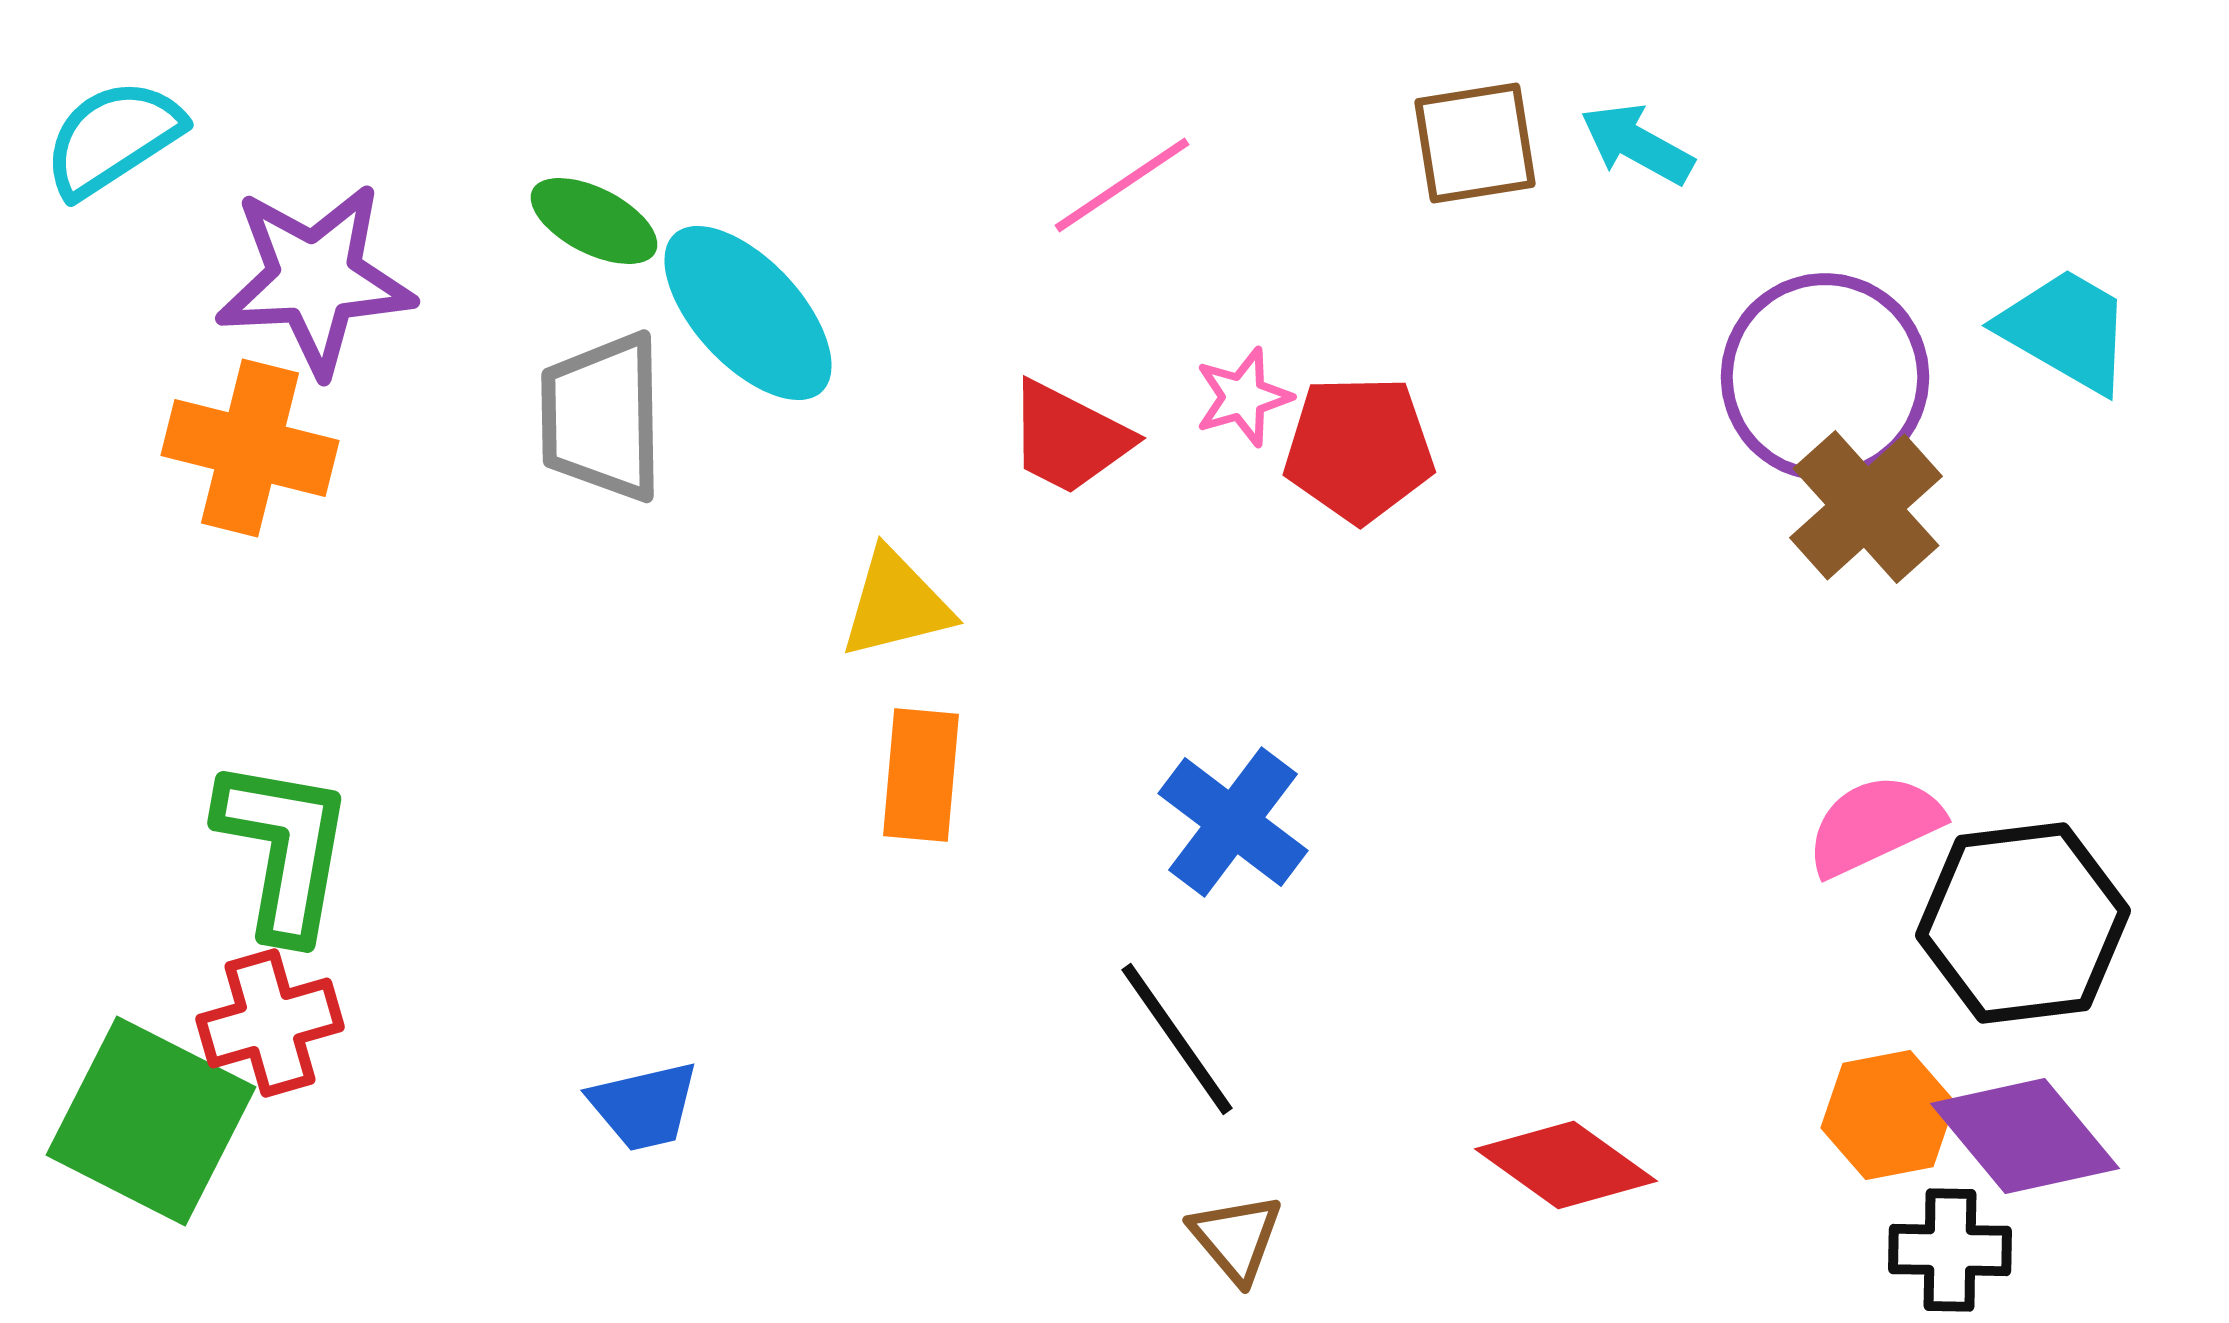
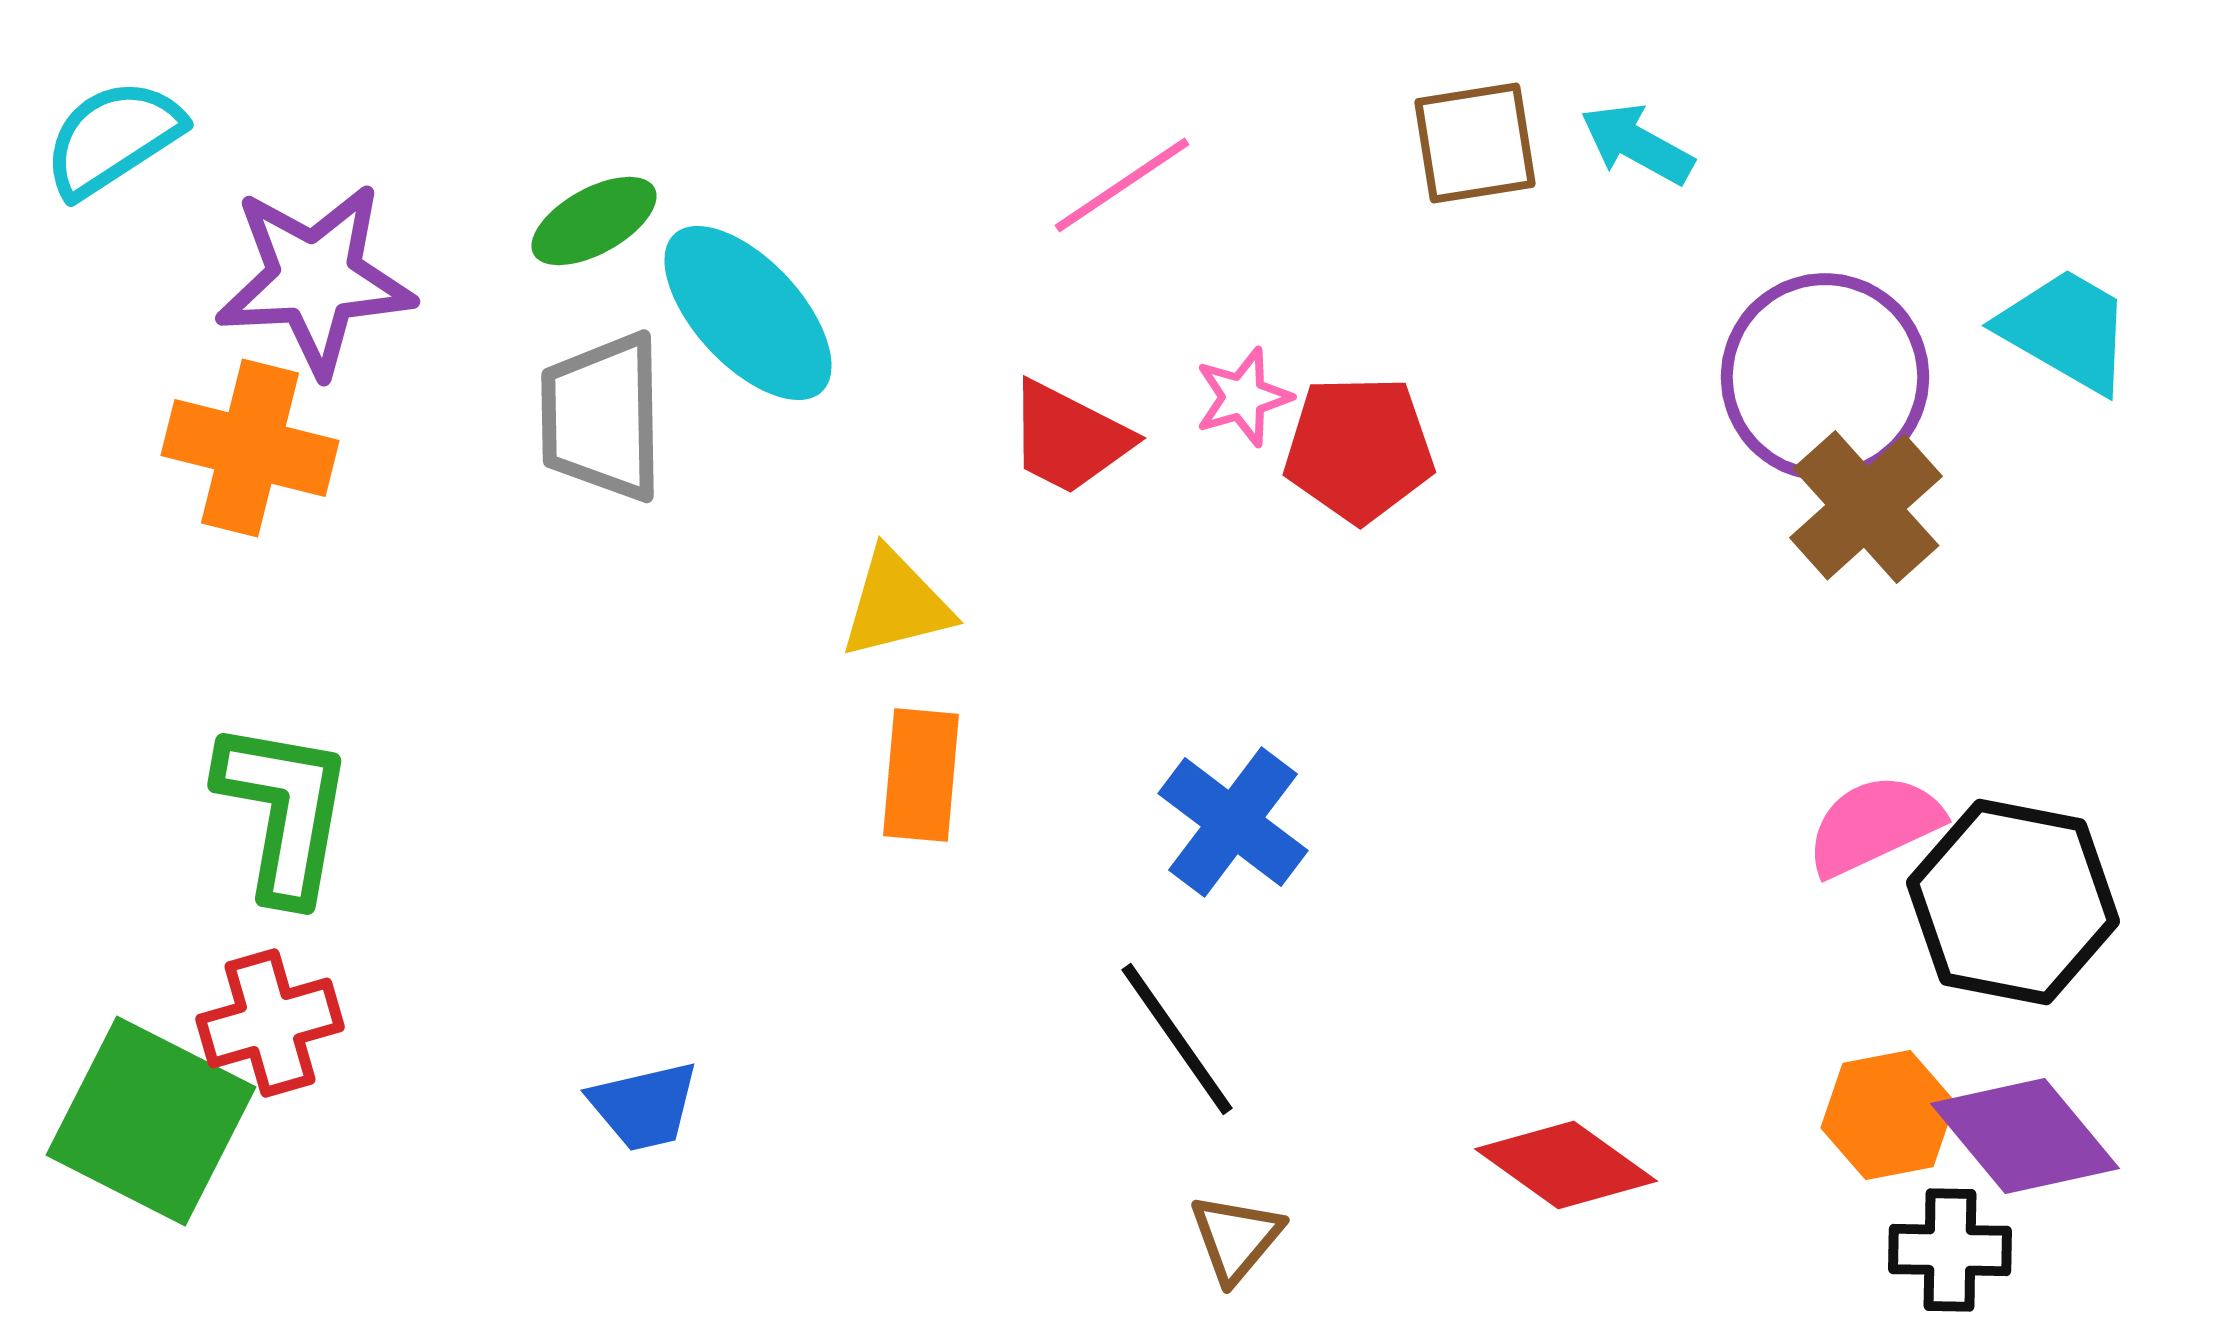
green ellipse: rotated 56 degrees counterclockwise
green L-shape: moved 38 px up
black hexagon: moved 10 px left, 21 px up; rotated 18 degrees clockwise
brown triangle: rotated 20 degrees clockwise
